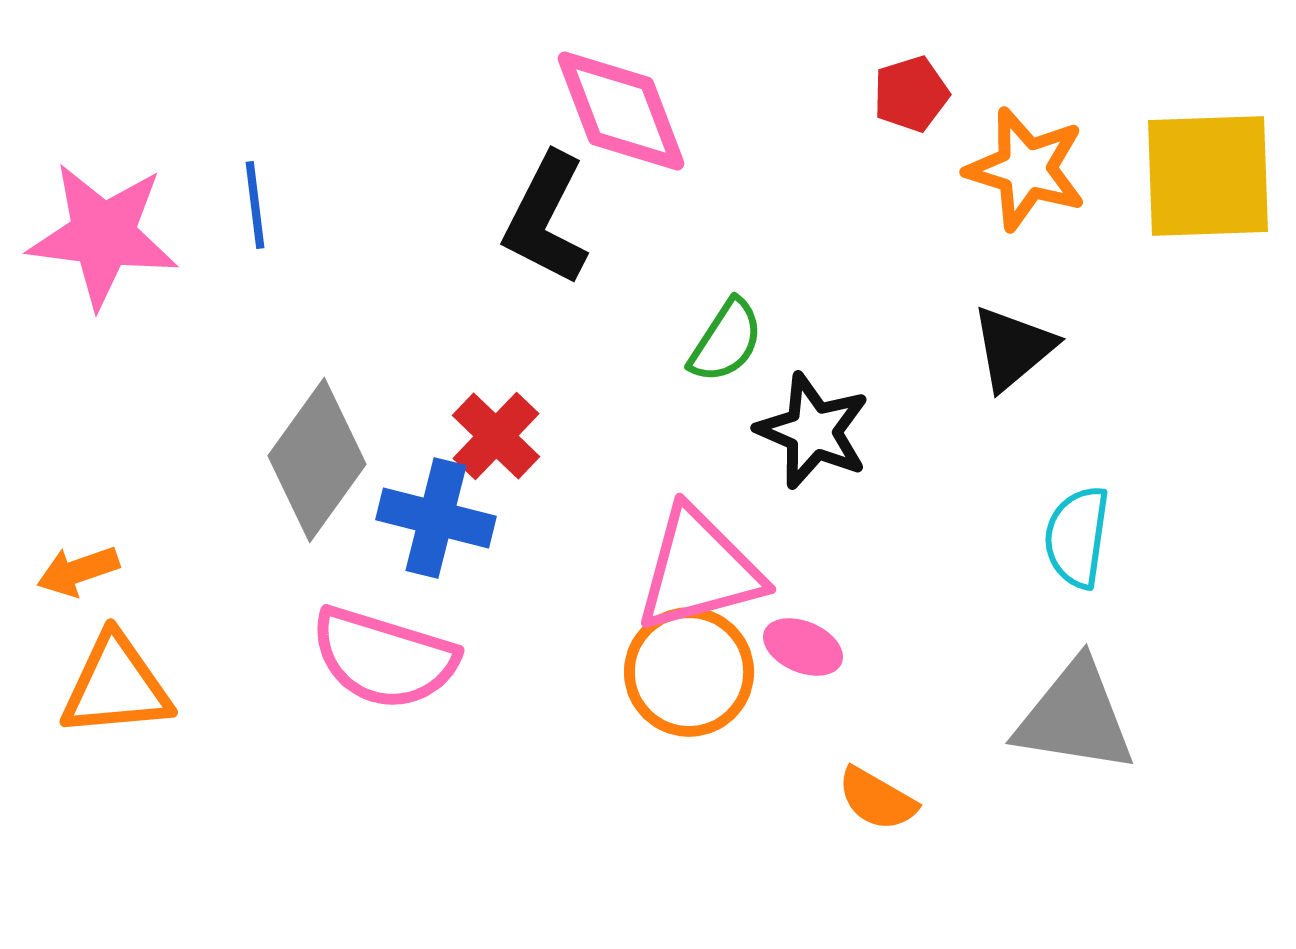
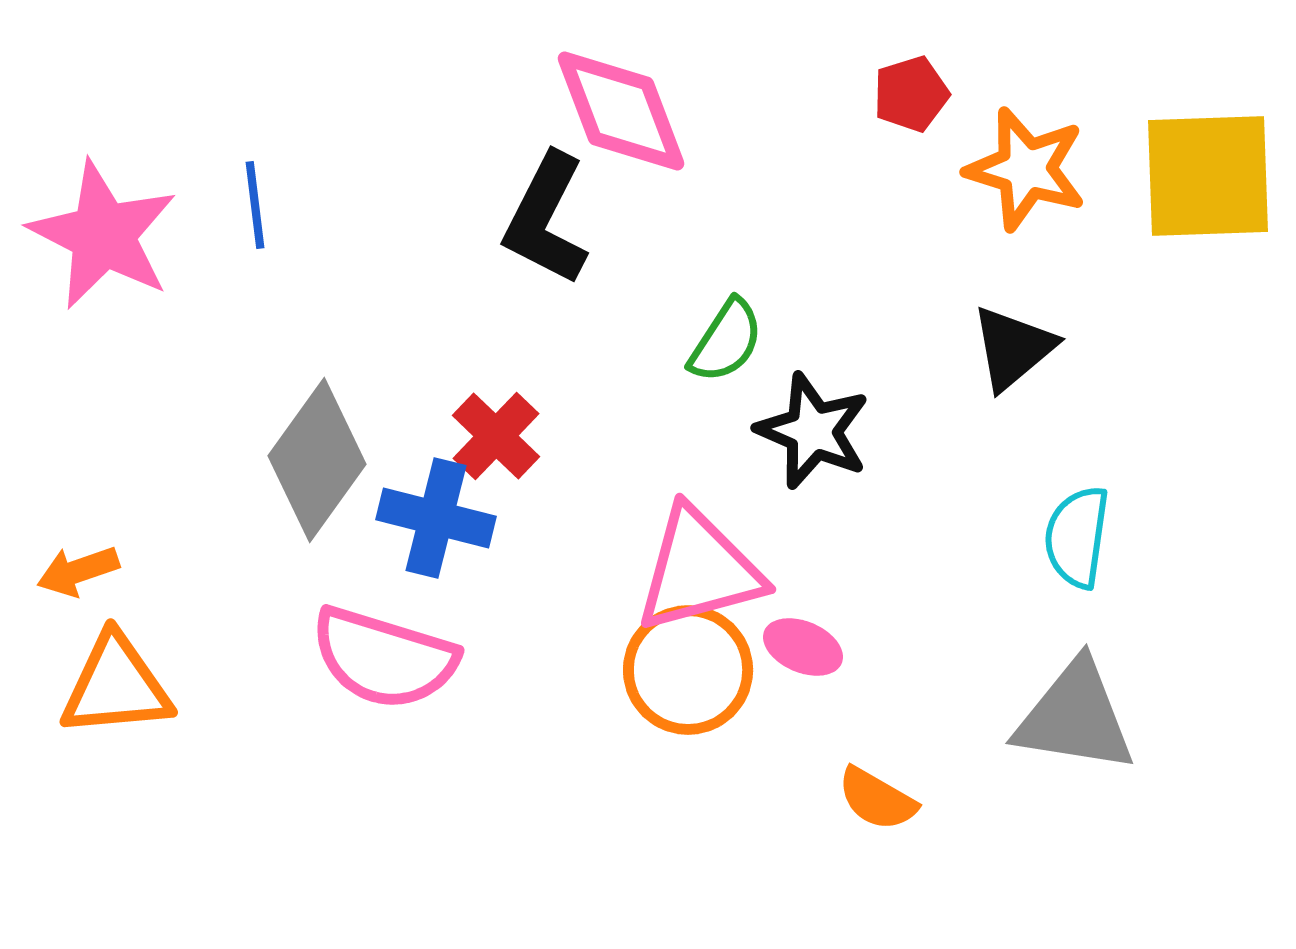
pink star: rotated 20 degrees clockwise
orange circle: moved 1 px left, 2 px up
